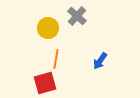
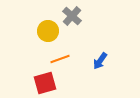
gray cross: moved 5 px left
yellow circle: moved 3 px down
orange line: moved 4 px right; rotated 60 degrees clockwise
